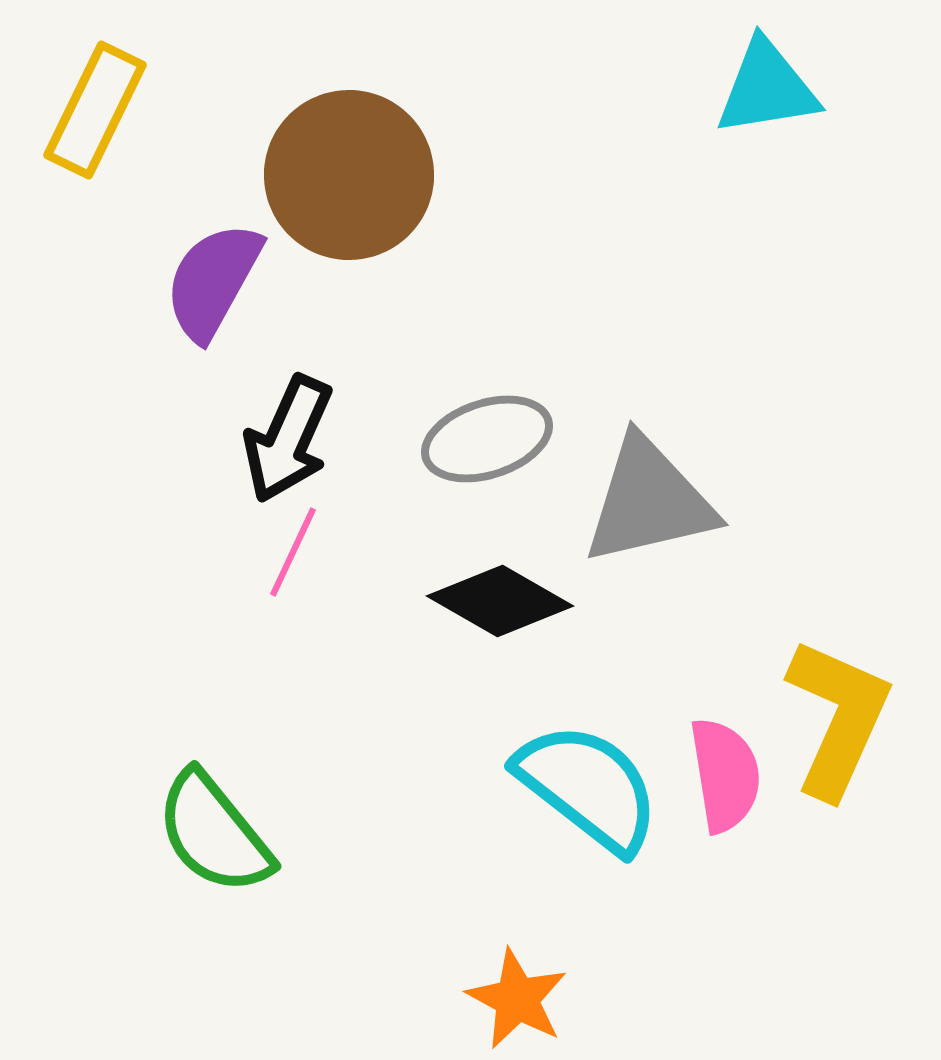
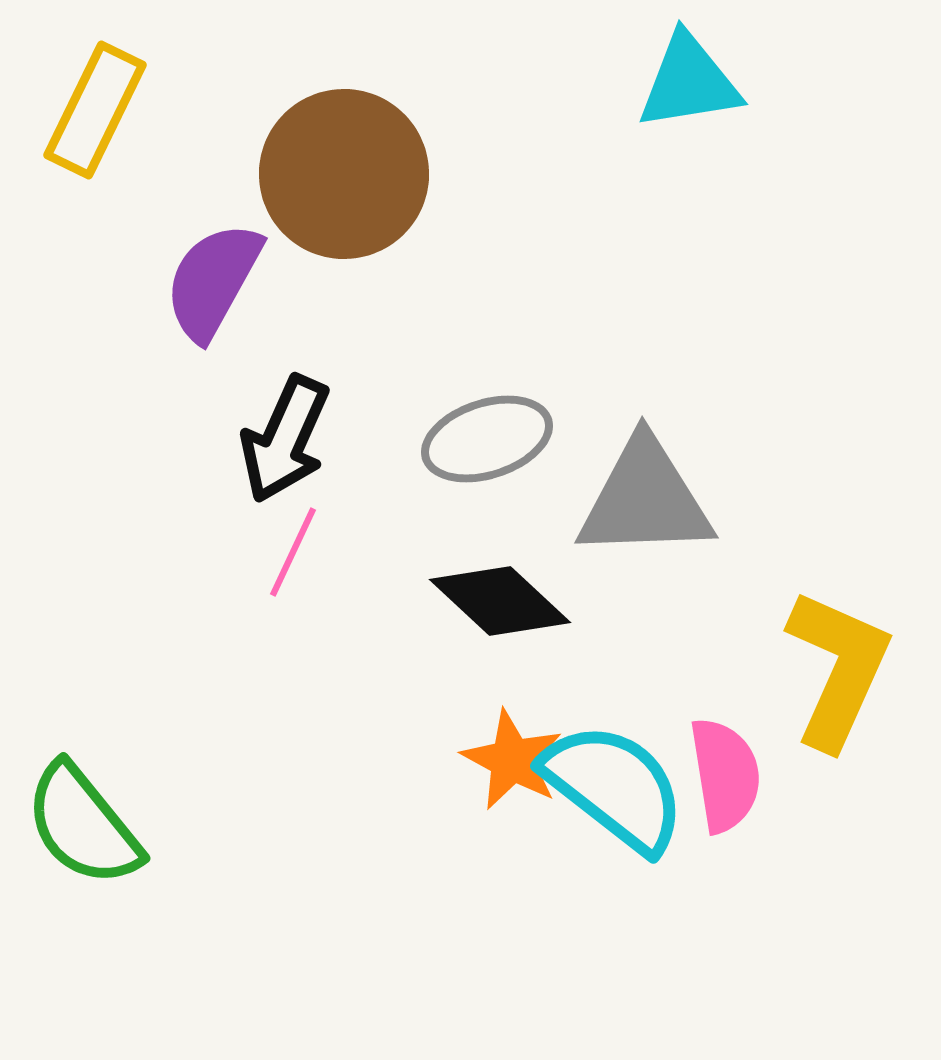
cyan triangle: moved 78 px left, 6 px up
brown circle: moved 5 px left, 1 px up
black arrow: moved 3 px left
gray triangle: moved 4 px left, 2 px up; rotated 11 degrees clockwise
black diamond: rotated 13 degrees clockwise
yellow L-shape: moved 49 px up
cyan semicircle: moved 26 px right
green semicircle: moved 131 px left, 8 px up
orange star: moved 5 px left, 239 px up
